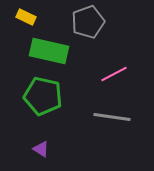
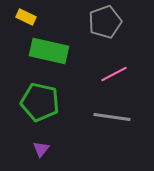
gray pentagon: moved 17 px right
green pentagon: moved 3 px left, 6 px down
purple triangle: rotated 36 degrees clockwise
